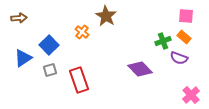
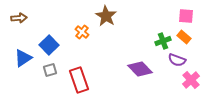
purple semicircle: moved 2 px left, 2 px down
pink cross: moved 15 px up
